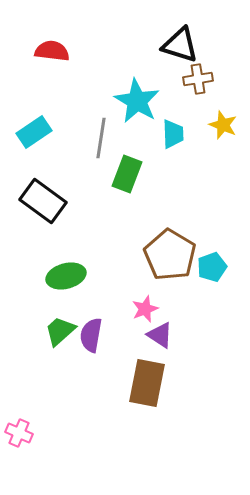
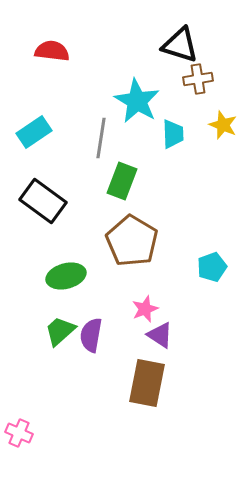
green rectangle: moved 5 px left, 7 px down
brown pentagon: moved 38 px left, 14 px up
